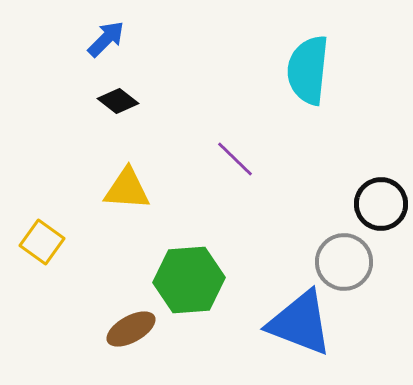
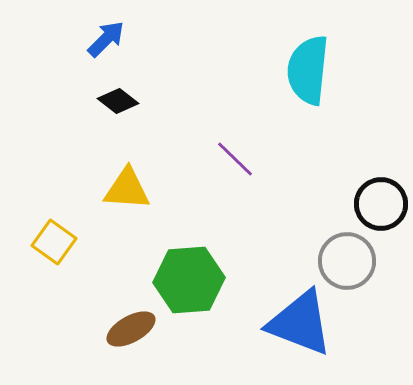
yellow square: moved 12 px right
gray circle: moved 3 px right, 1 px up
